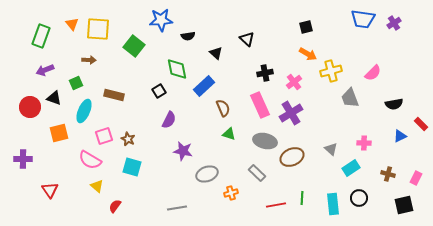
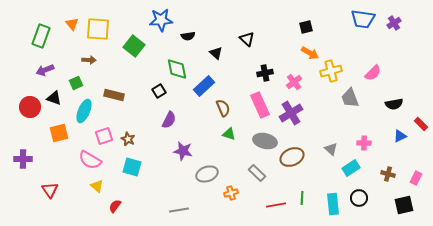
orange arrow at (308, 54): moved 2 px right, 1 px up
gray line at (177, 208): moved 2 px right, 2 px down
